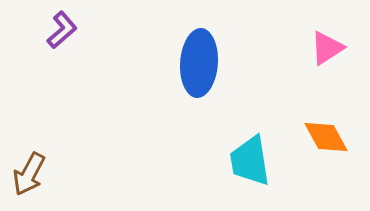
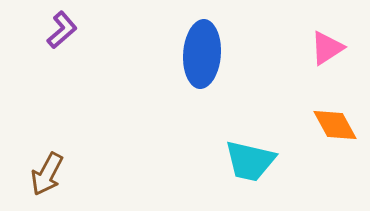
blue ellipse: moved 3 px right, 9 px up
orange diamond: moved 9 px right, 12 px up
cyan trapezoid: rotated 68 degrees counterclockwise
brown arrow: moved 18 px right
